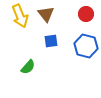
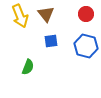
green semicircle: rotated 21 degrees counterclockwise
